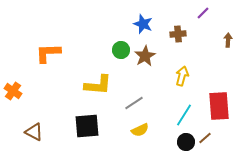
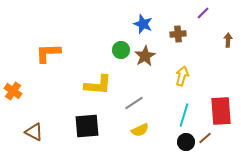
red rectangle: moved 2 px right, 5 px down
cyan line: rotated 15 degrees counterclockwise
